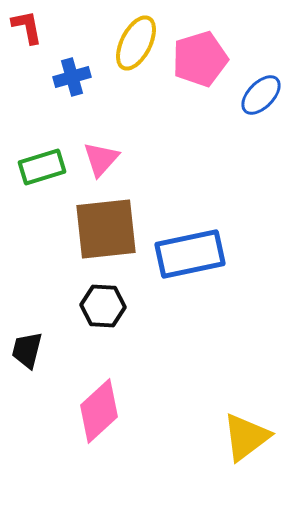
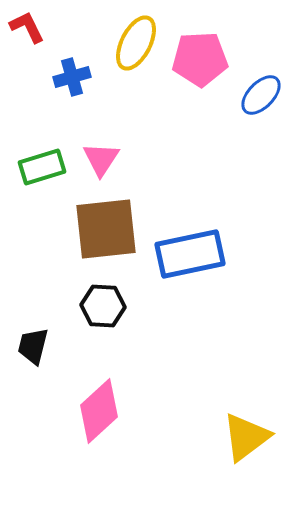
red L-shape: rotated 15 degrees counterclockwise
pink pentagon: rotated 14 degrees clockwise
pink triangle: rotated 9 degrees counterclockwise
black trapezoid: moved 6 px right, 4 px up
